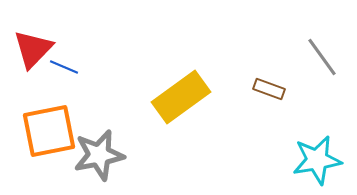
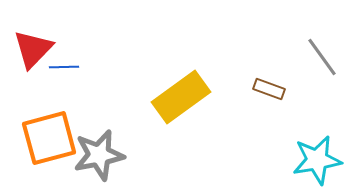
blue line: rotated 24 degrees counterclockwise
orange square: moved 7 px down; rotated 4 degrees counterclockwise
